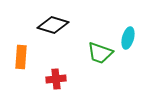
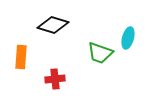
red cross: moved 1 px left
